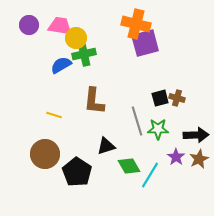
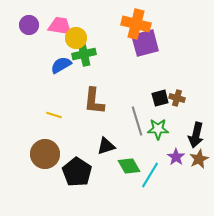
black arrow: rotated 105 degrees clockwise
